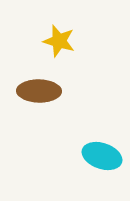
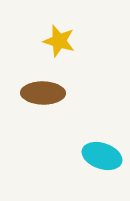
brown ellipse: moved 4 px right, 2 px down
